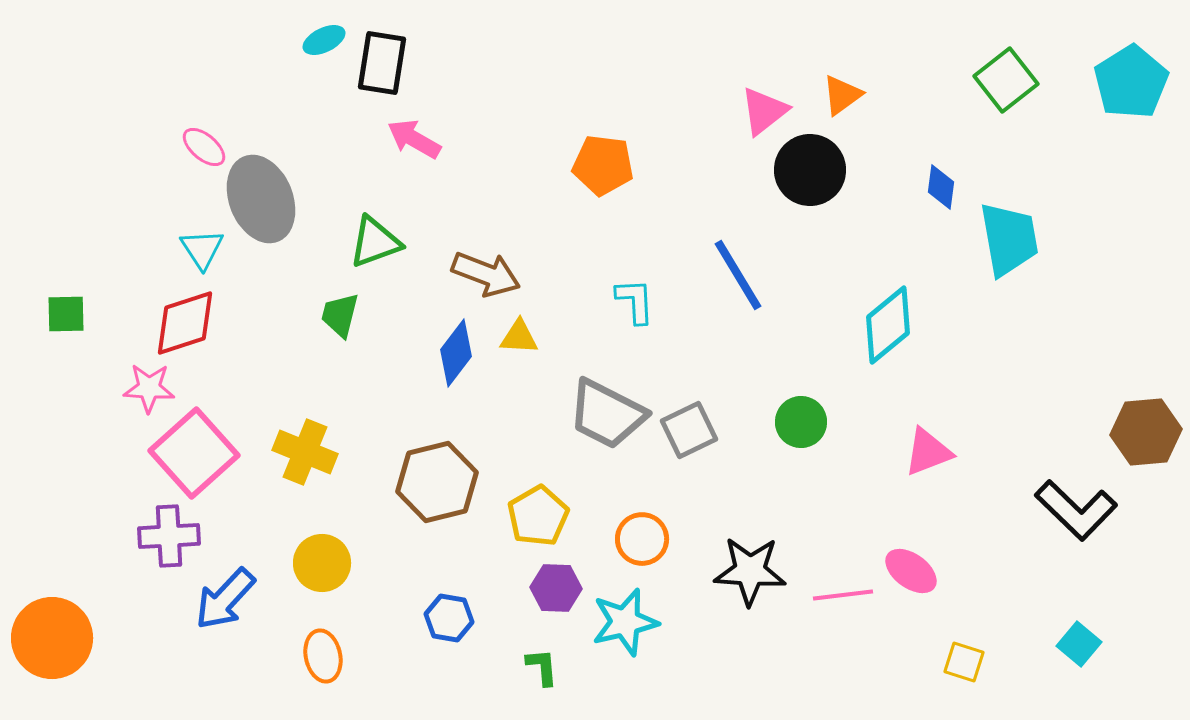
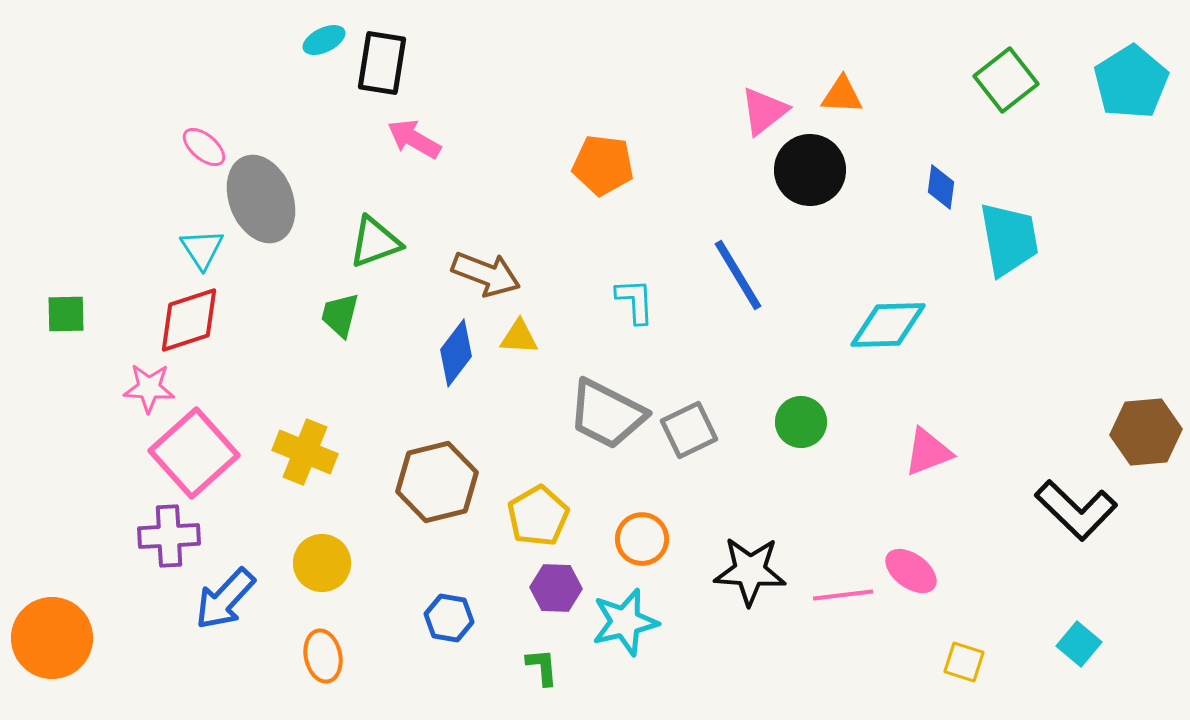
orange triangle at (842, 95): rotated 39 degrees clockwise
red diamond at (185, 323): moved 4 px right, 3 px up
cyan diamond at (888, 325): rotated 38 degrees clockwise
